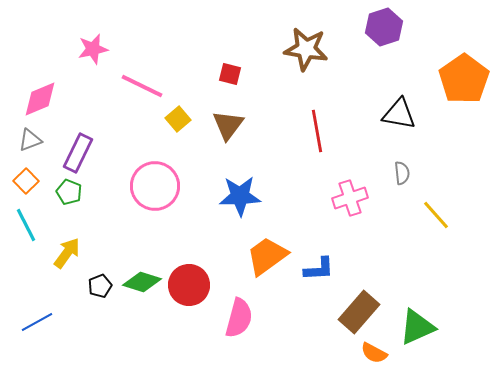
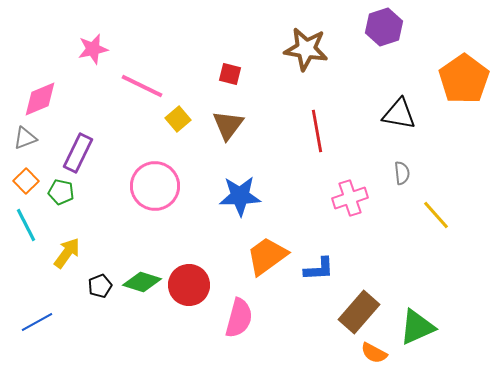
gray triangle: moved 5 px left, 2 px up
green pentagon: moved 8 px left; rotated 10 degrees counterclockwise
